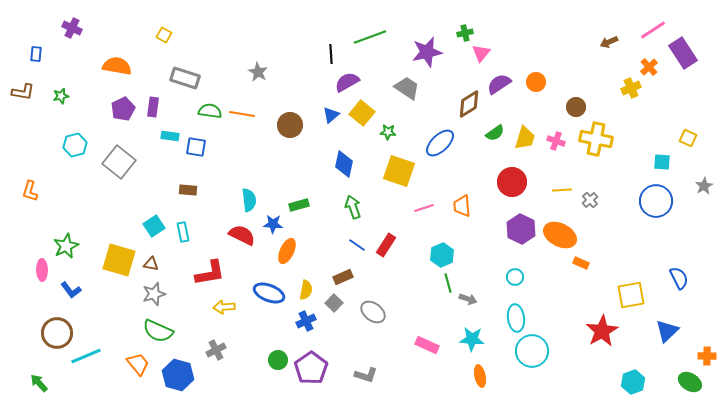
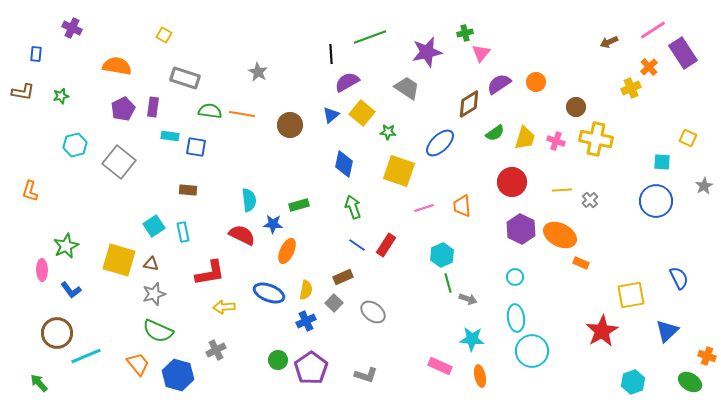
pink rectangle at (427, 345): moved 13 px right, 21 px down
orange cross at (707, 356): rotated 18 degrees clockwise
